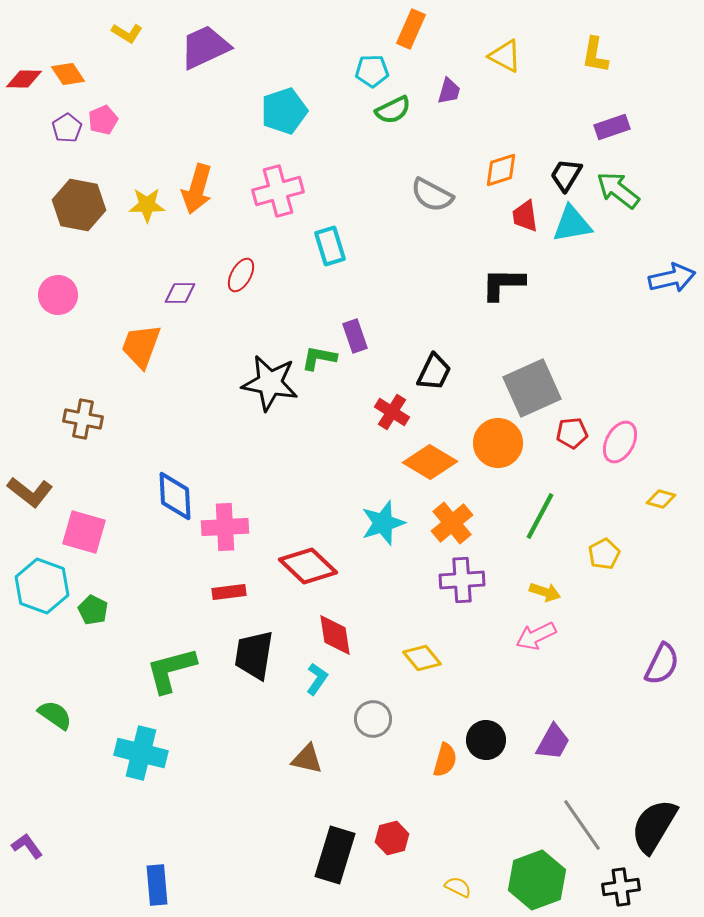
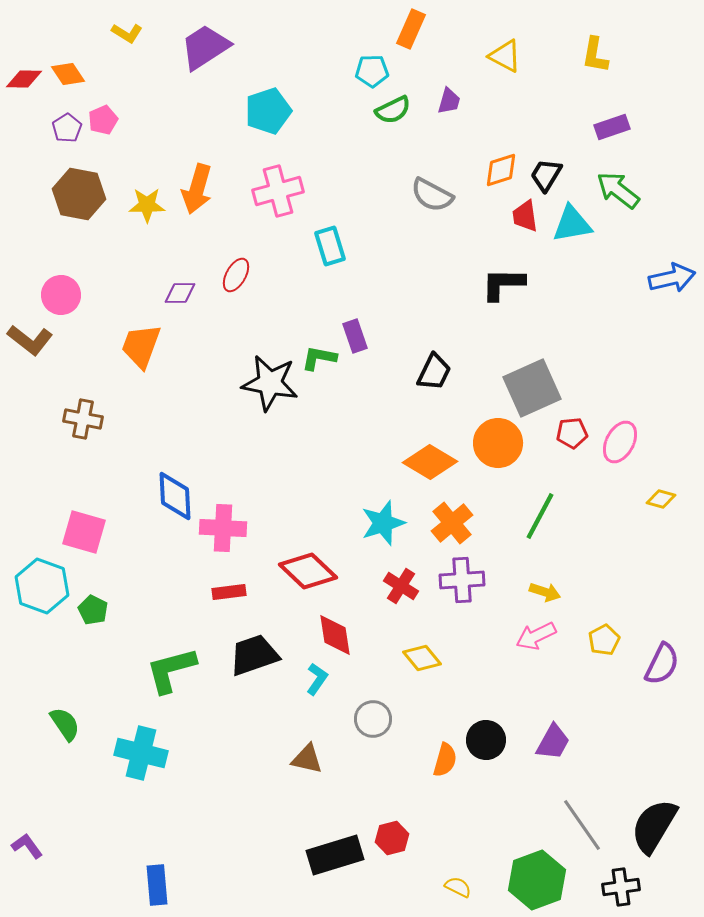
purple trapezoid at (205, 47): rotated 8 degrees counterclockwise
purple trapezoid at (449, 91): moved 10 px down
cyan pentagon at (284, 111): moved 16 px left
black trapezoid at (566, 175): moved 20 px left
brown hexagon at (79, 205): moved 11 px up
red ellipse at (241, 275): moved 5 px left
pink circle at (58, 295): moved 3 px right
red cross at (392, 412): moved 9 px right, 174 px down
brown L-shape at (30, 492): moved 152 px up
pink cross at (225, 527): moved 2 px left, 1 px down; rotated 6 degrees clockwise
yellow pentagon at (604, 554): moved 86 px down
red diamond at (308, 566): moved 5 px down
black trapezoid at (254, 655): rotated 62 degrees clockwise
green semicircle at (55, 715): moved 10 px right, 9 px down; rotated 21 degrees clockwise
black rectangle at (335, 855): rotated 56 degrees clockwise
